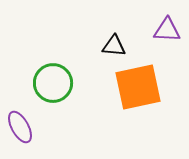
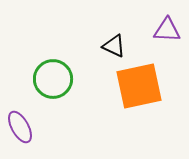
black triangle: rotated 20 degrees clockwise
green circle: moved 4 px up
orange square: moved 1 px right, 1 px up
